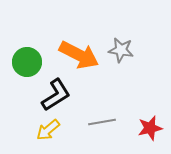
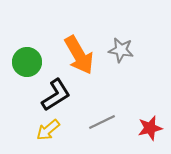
orange arrow: rotated 33 degrees clockwise
gray line: rotated 16 degrees counterclockwise
